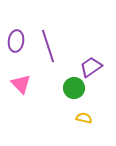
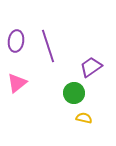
pink triangle: moved 4 px left, 1 px up; rotated 35 degrees clockwise
green circle: moved 5 px down
